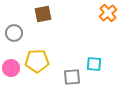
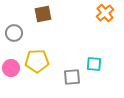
orange cross: moved 3 px left
